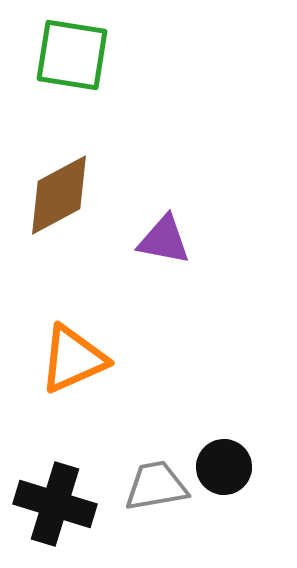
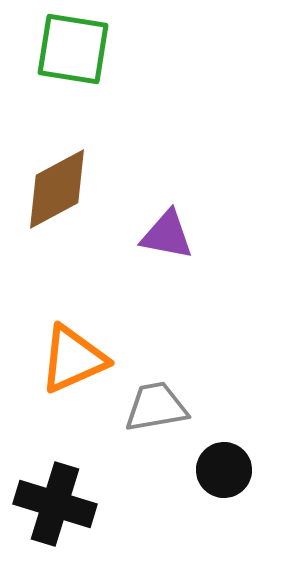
green square: moved 1 px right, 6 px up
brown diamond: moved 2 px left, 6 px up
purple triangle: moved 3 px right, 5 px up
black circle: moved 3 px down
gray trapezoid: moved 79 px up
